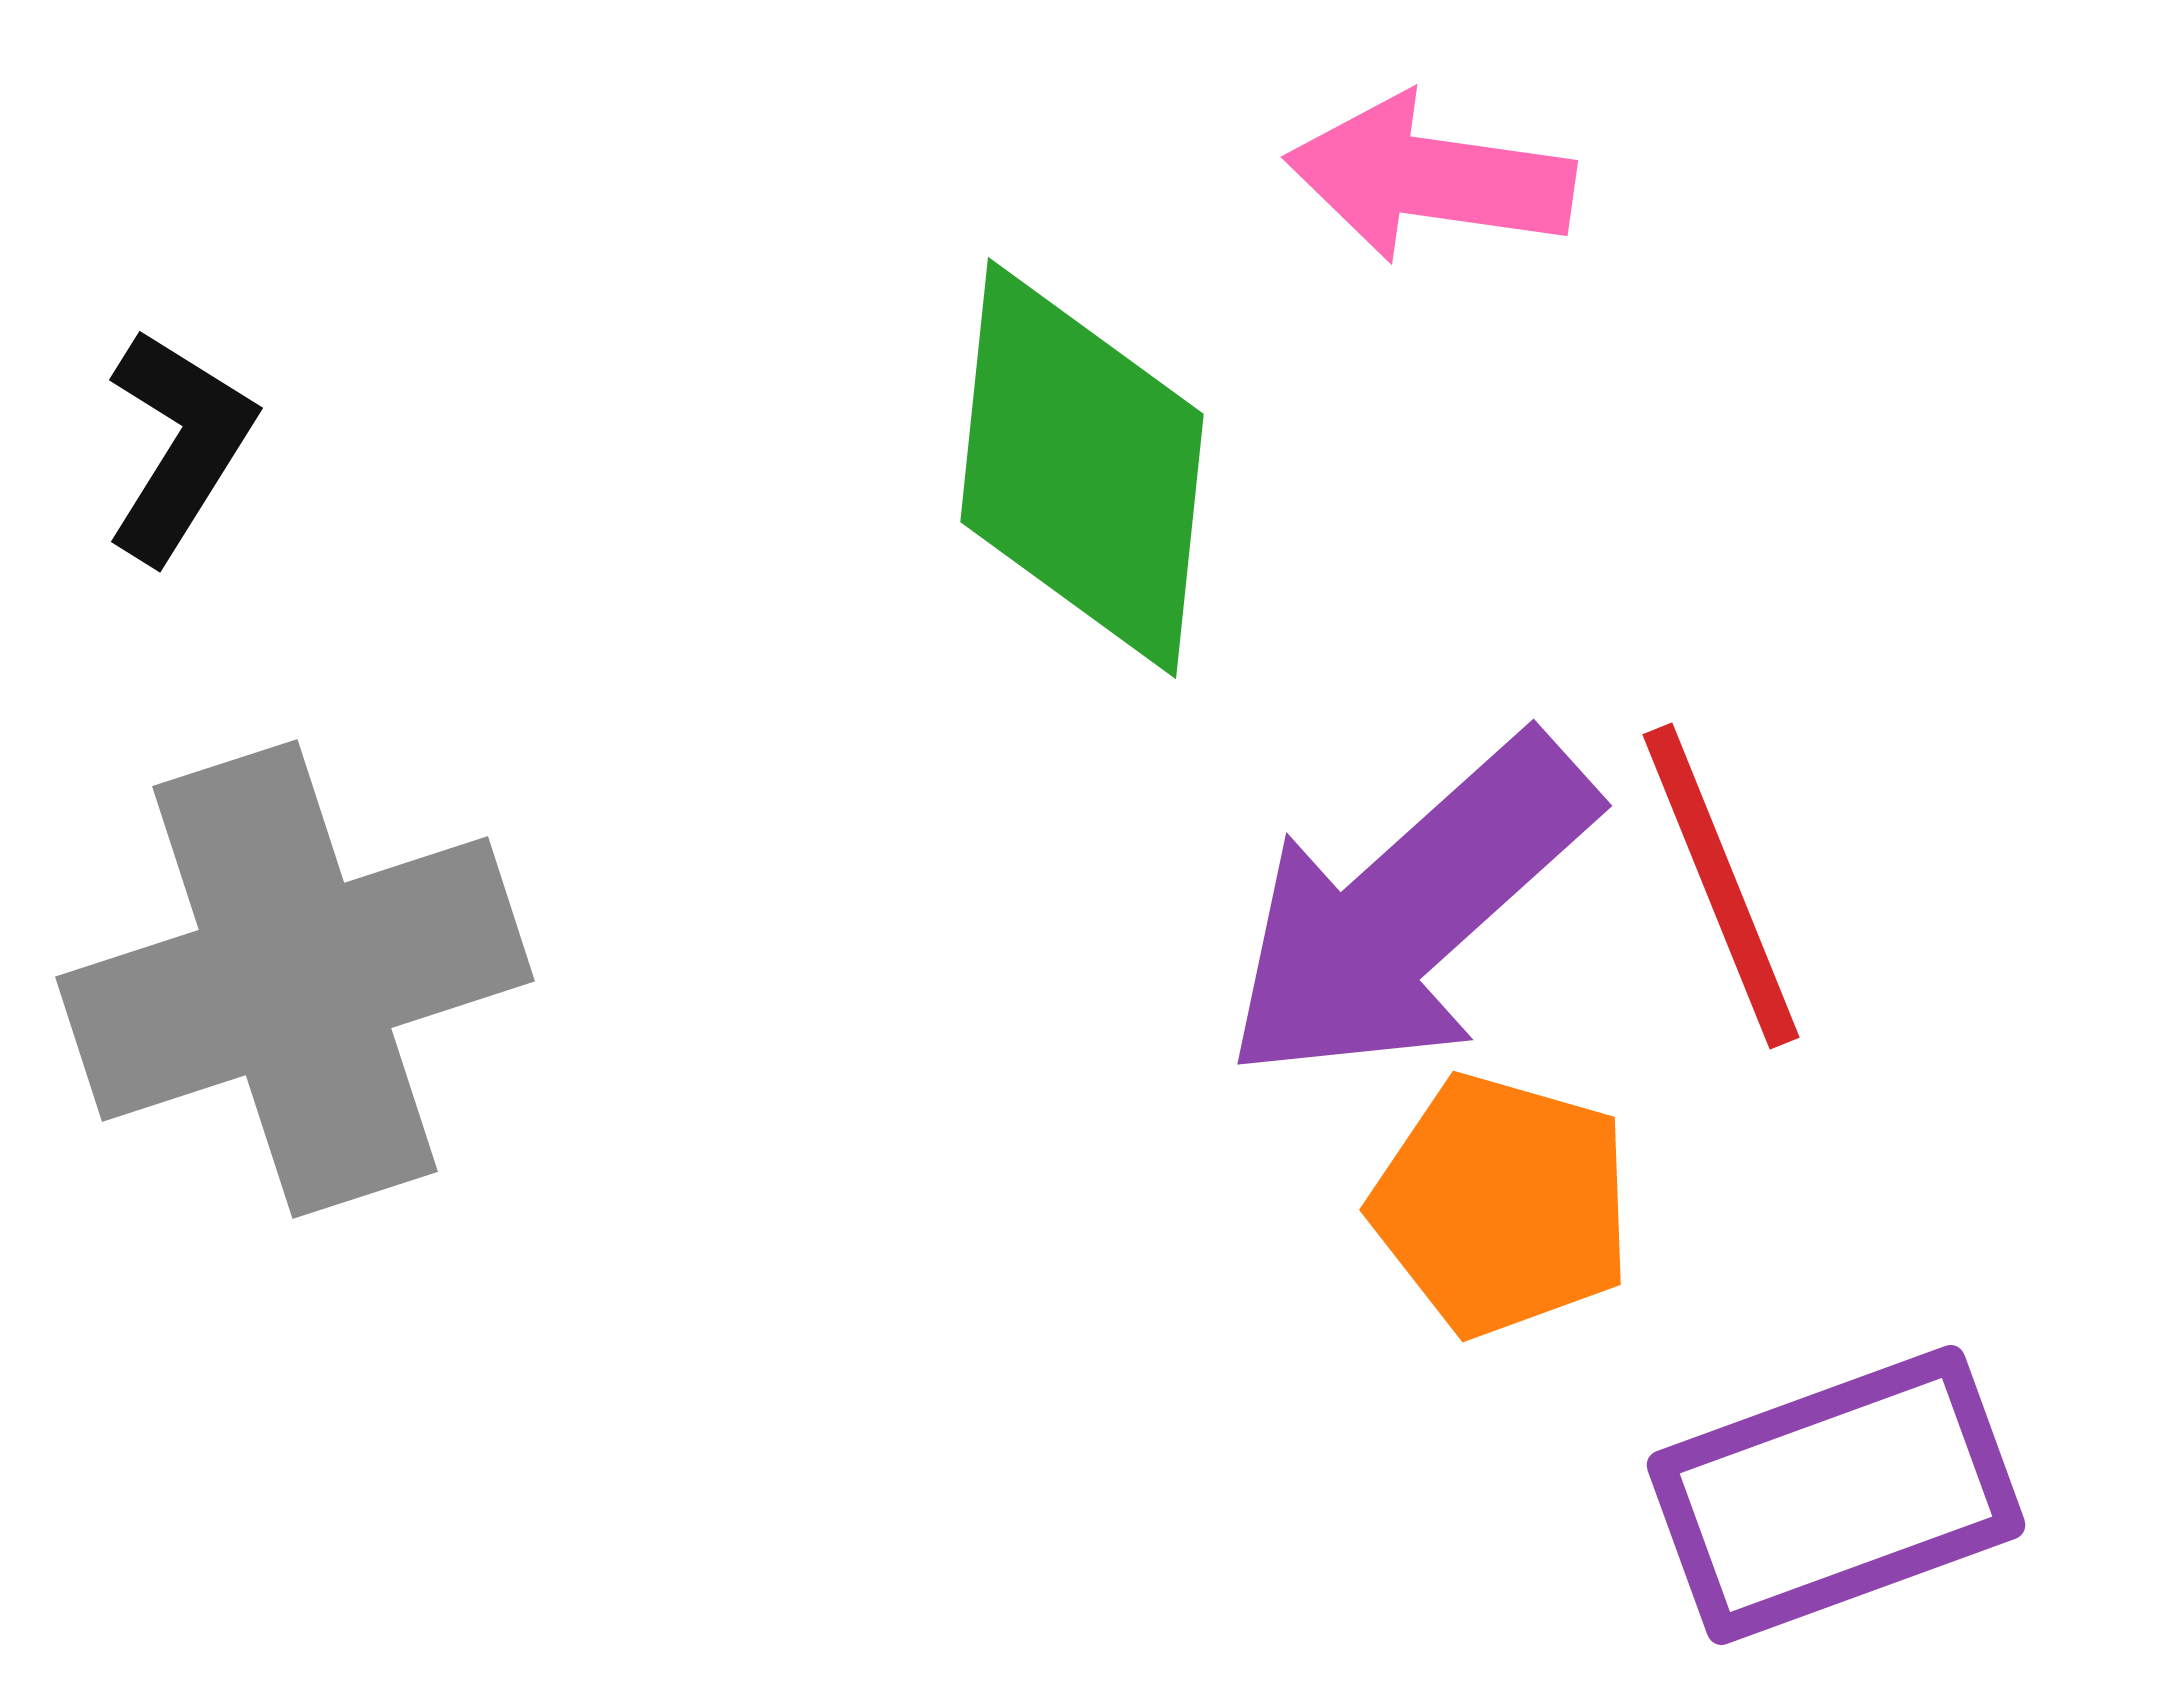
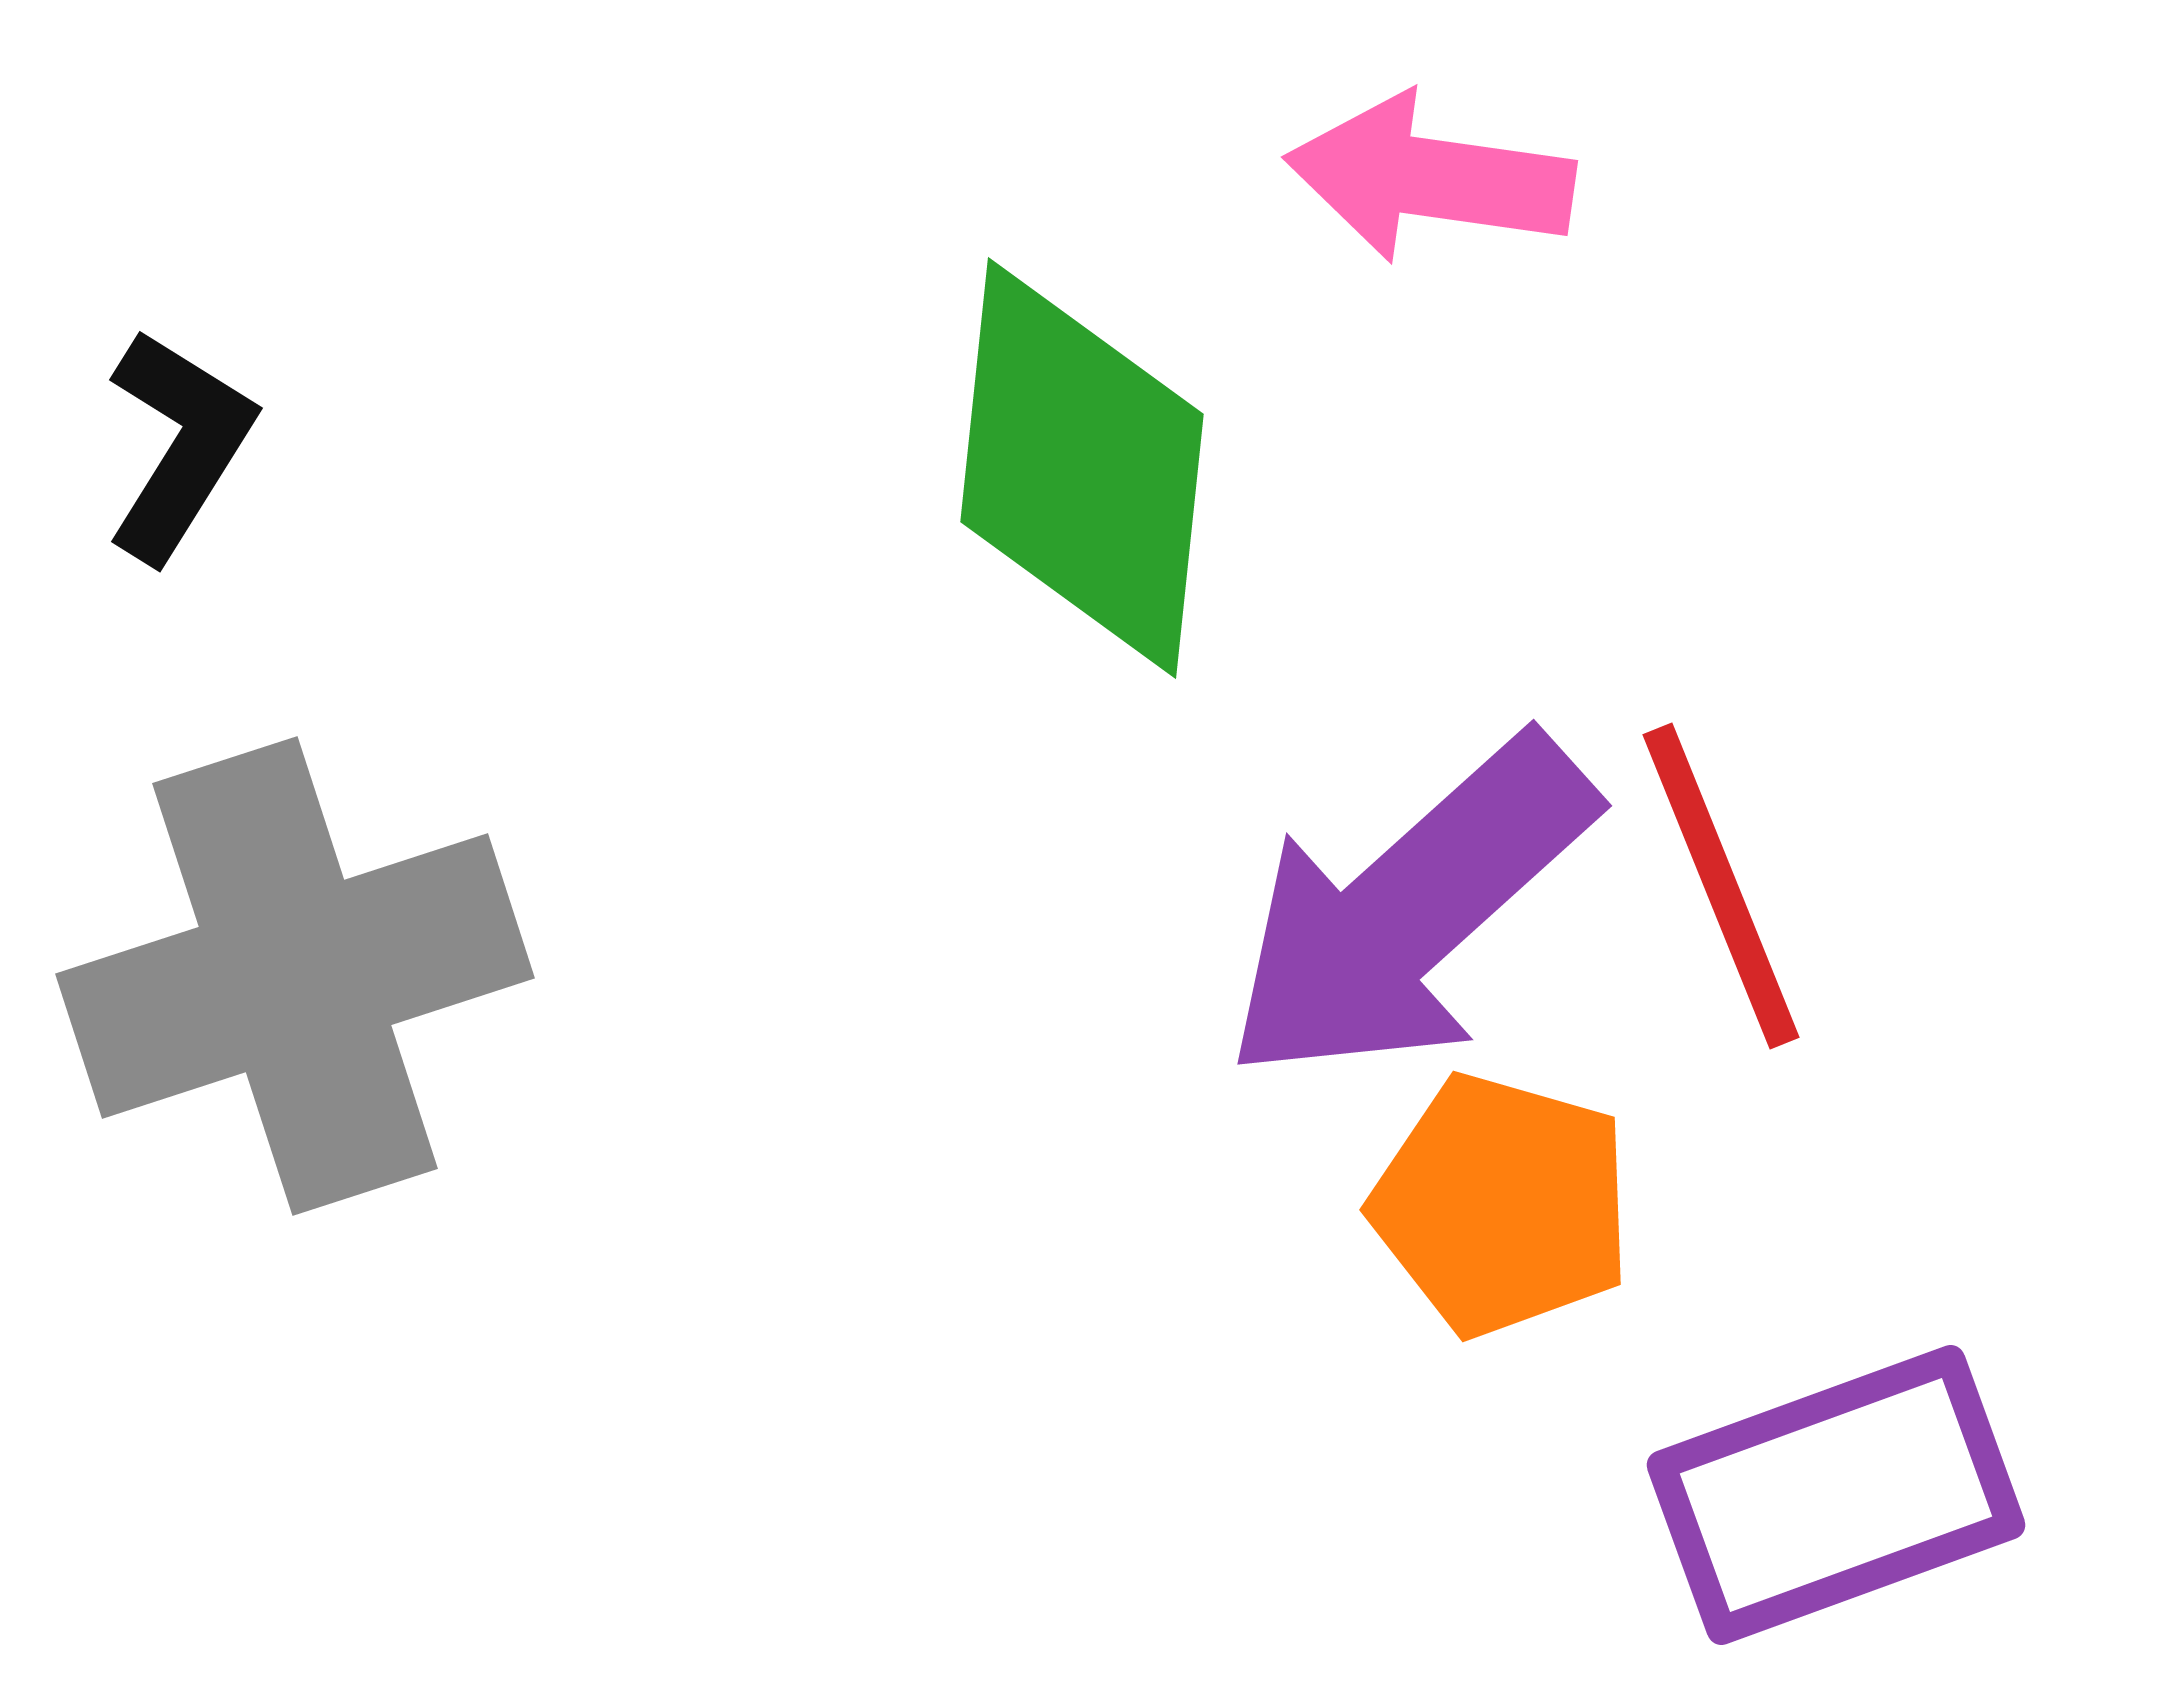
gray cross: moved 3 px up
